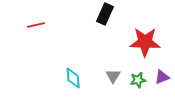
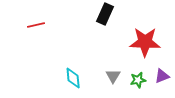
purple triangle: moved 1 px up
